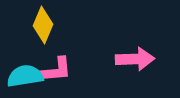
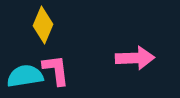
pink arrow: moved 1 px up
pink L-shape: rotated 92 degrees counterclockwise
